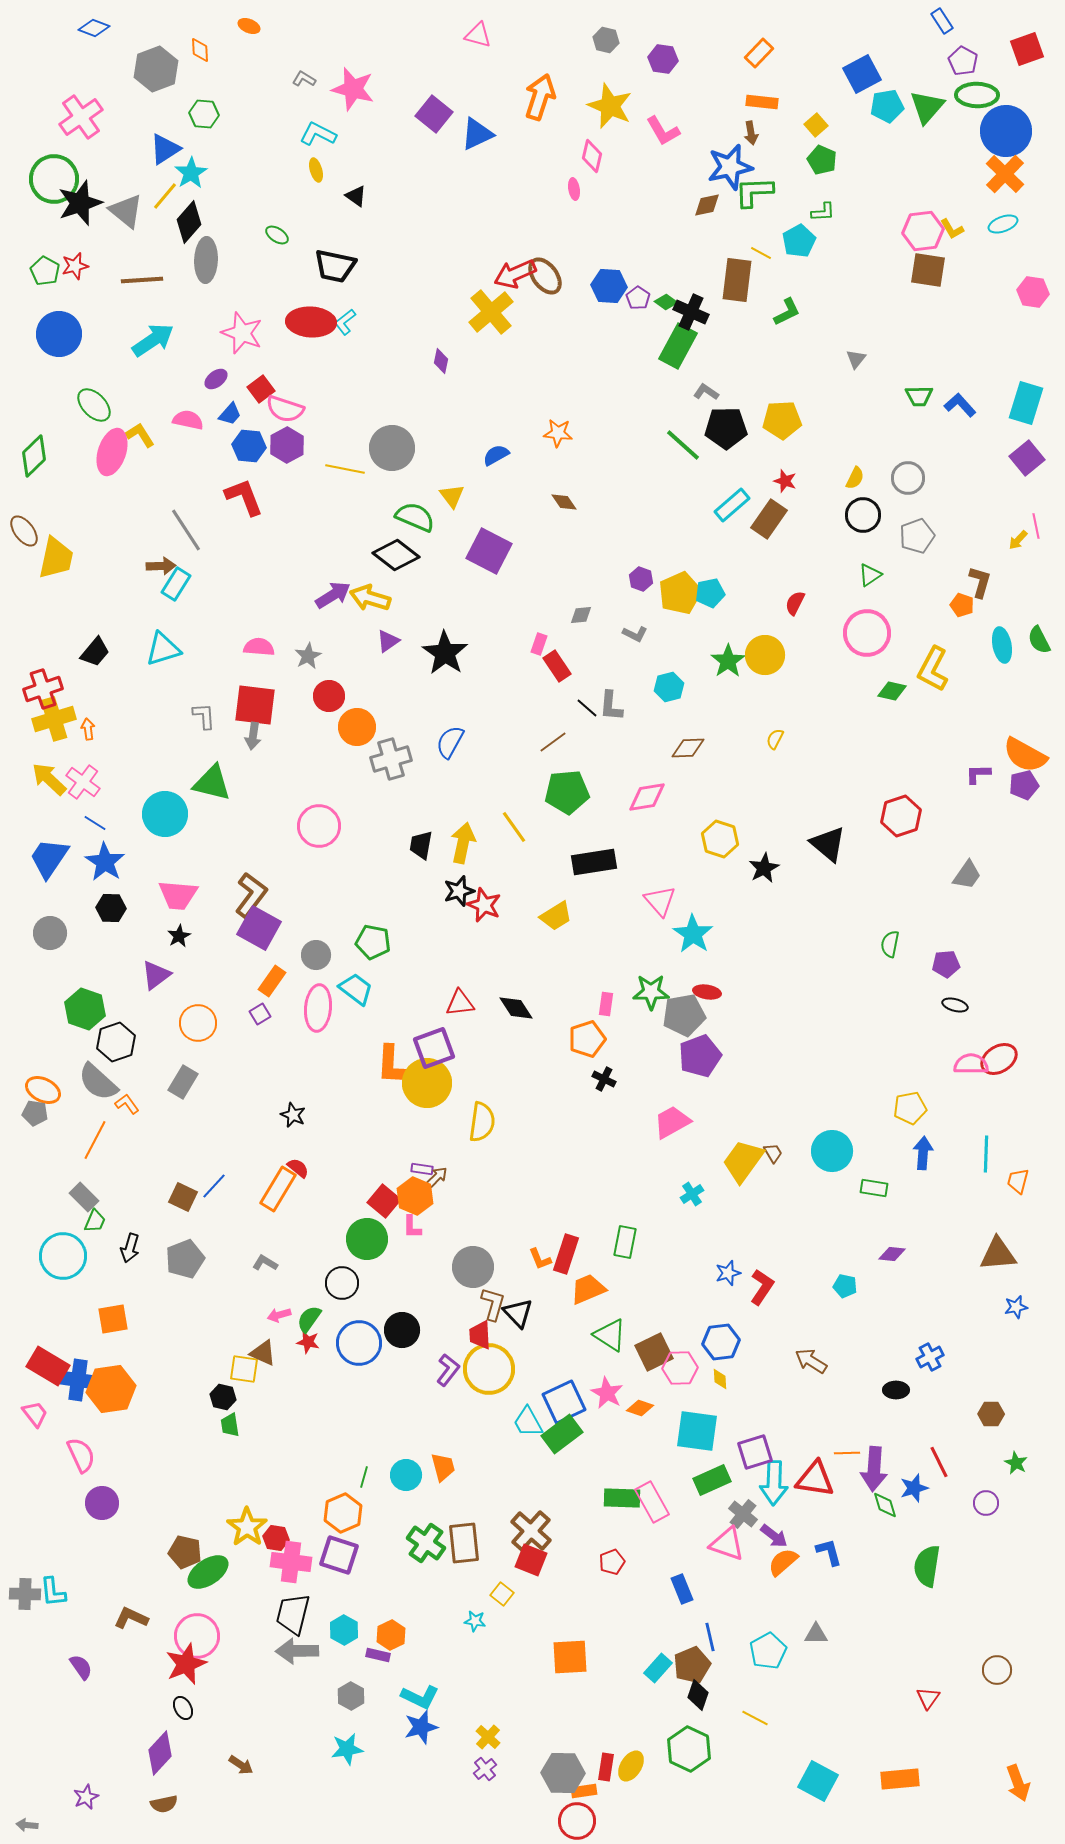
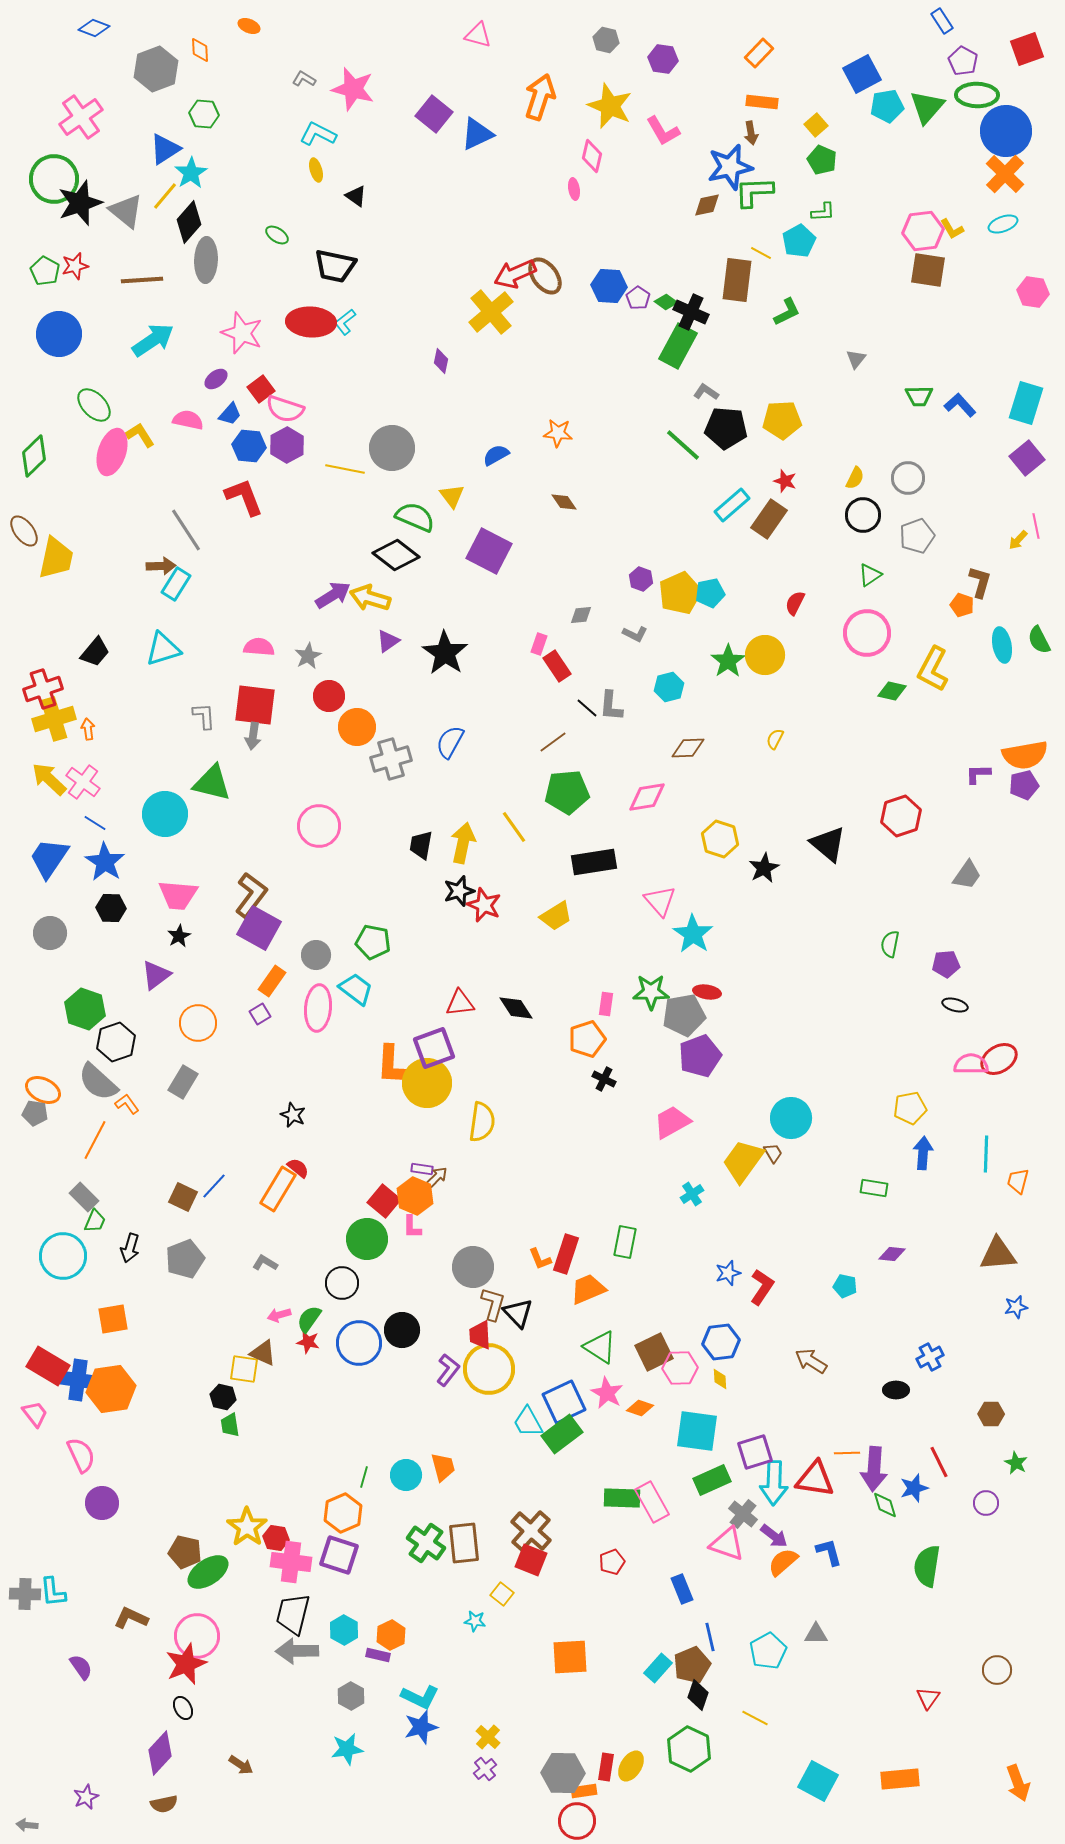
black pentagon at (726, 428): rotated 6 degrees clockwise
orange semicircle at (1025, 755): rotated 39 degrees counterclockwise
cyan circle at (832, 1151): moved 41 px left, 33 px up
green triangle at (610, 1335): moved 10 px left, 12 px down
